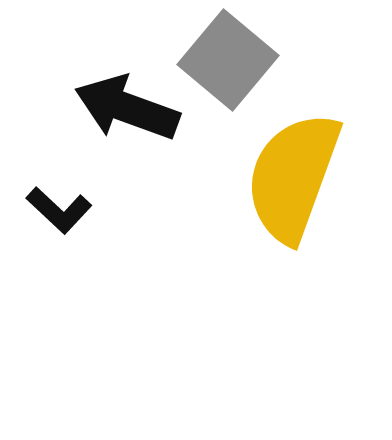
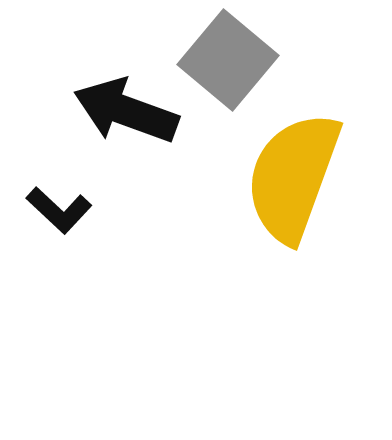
black arrow: moved 1 px left, 3 px down
